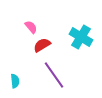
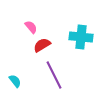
cyan cross: rotated 25 degrees counterclockwise
purple line: rotated 8 degrees clockwise
cyan semicircle: rotated 32 degrees counterclockwise
